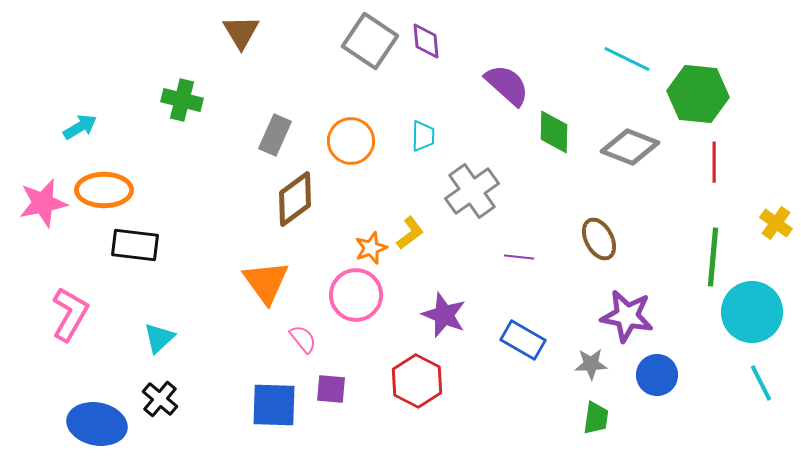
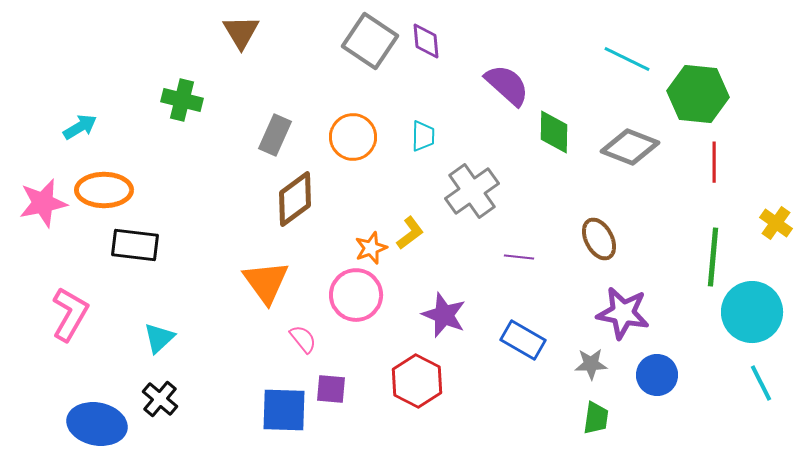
orange circle at (351, 141): moved 2 px right, 4 px up
purple star at (627, 316): moved 4 px left, 3 px up
blue square at (274, 405): moved 10 px right, 5 px down
